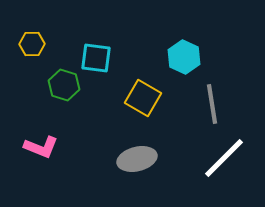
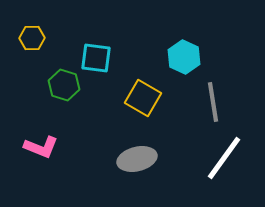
yellow hexagon: moved 6 px up
gray line: moved 1 px right, 2 px up
white line: rotated 9 degrees counterclockwise
